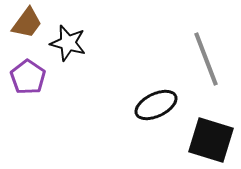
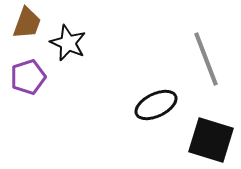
brown trapezoid: rotated 16 degrees counterclockwise
black star: rotated 9 degrees clockwise
purple pentagon: rotated 20 degrees clockwise
